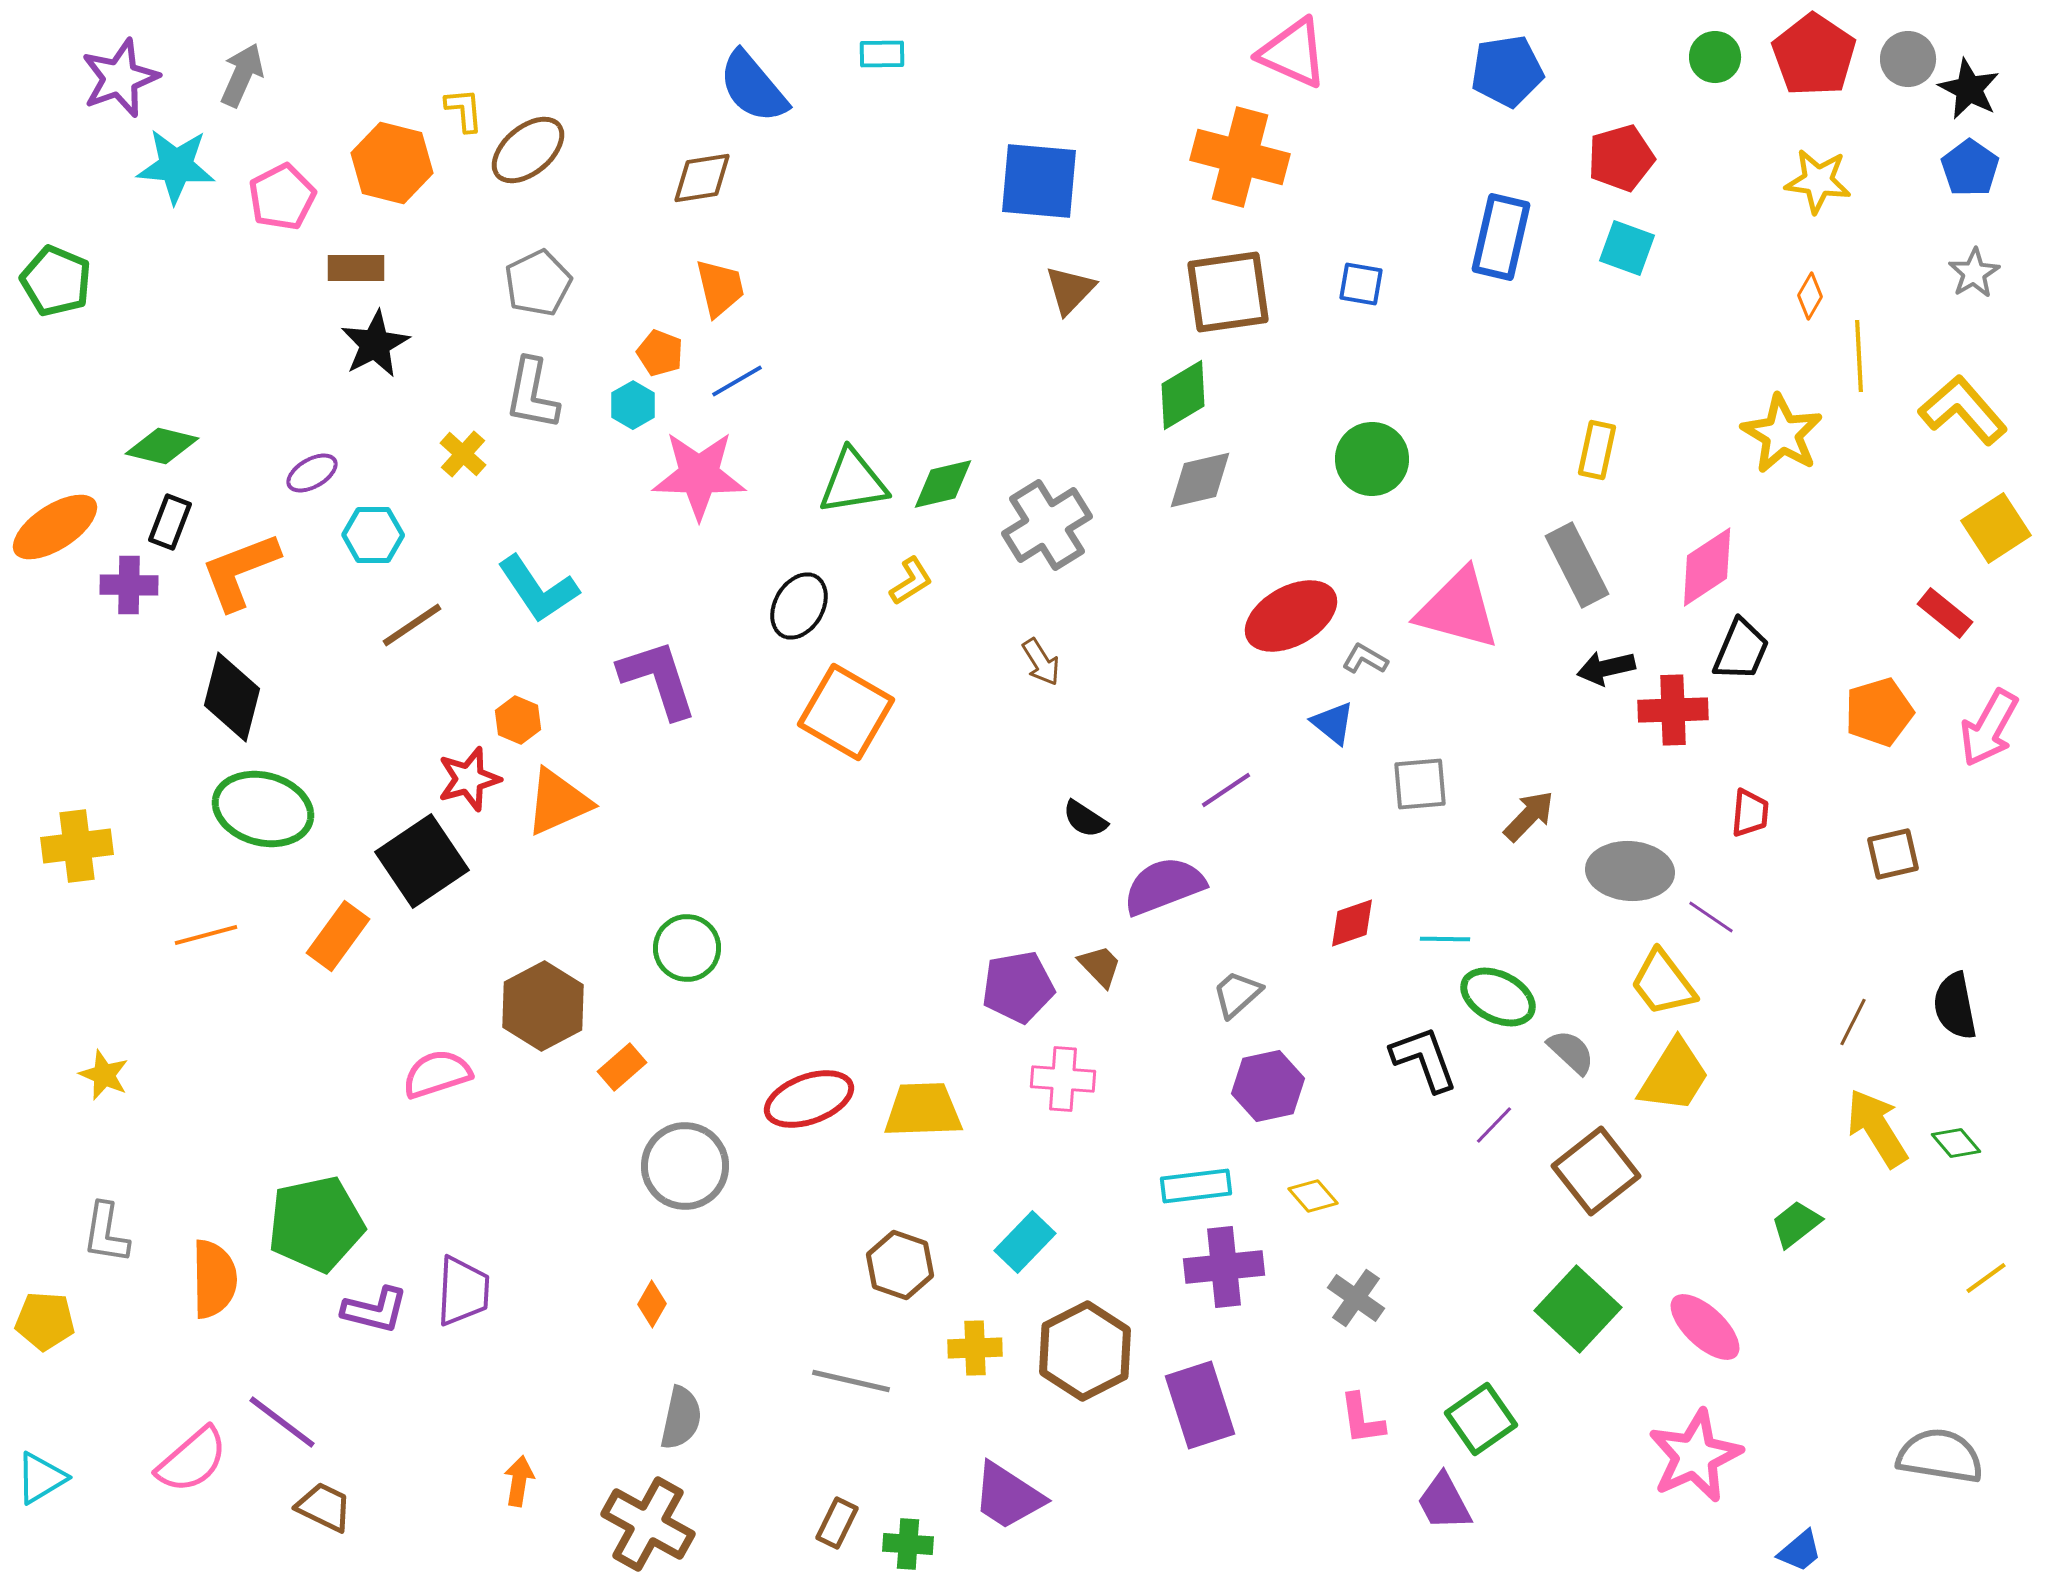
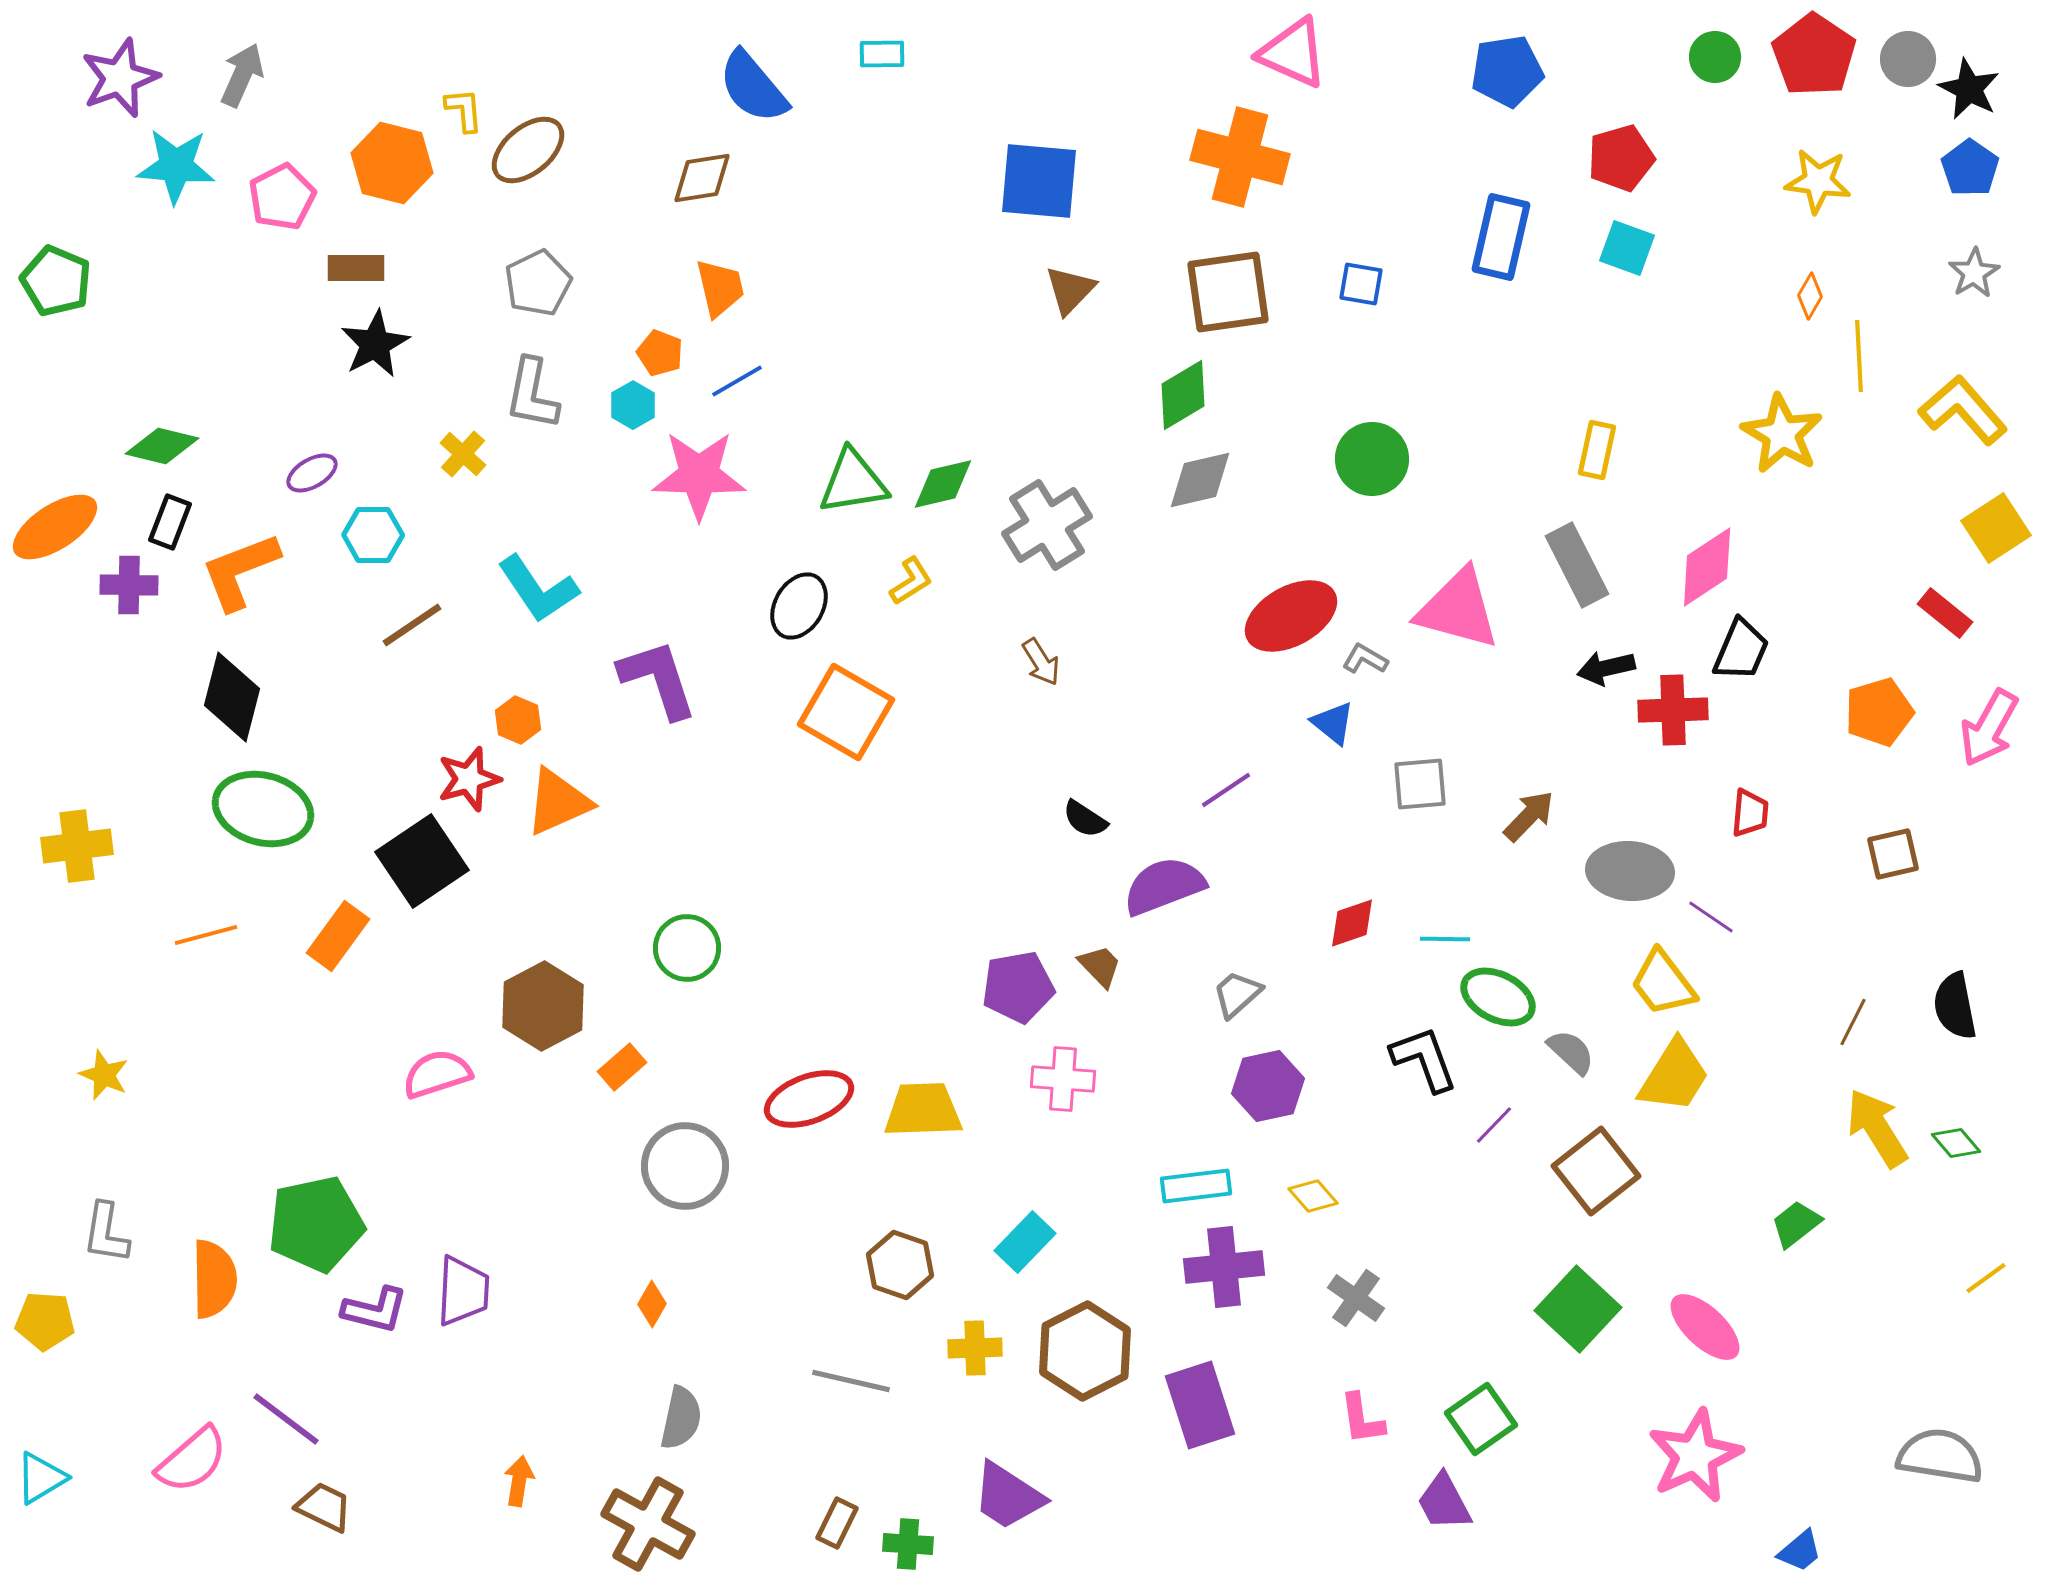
purple line at (282, 1422): moved 4 px right, 3 px up
